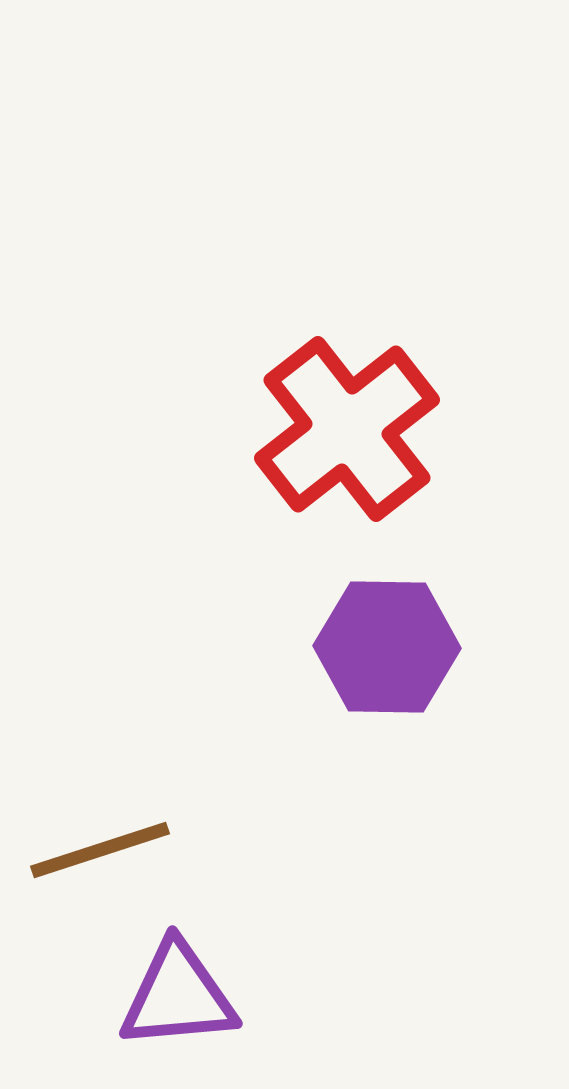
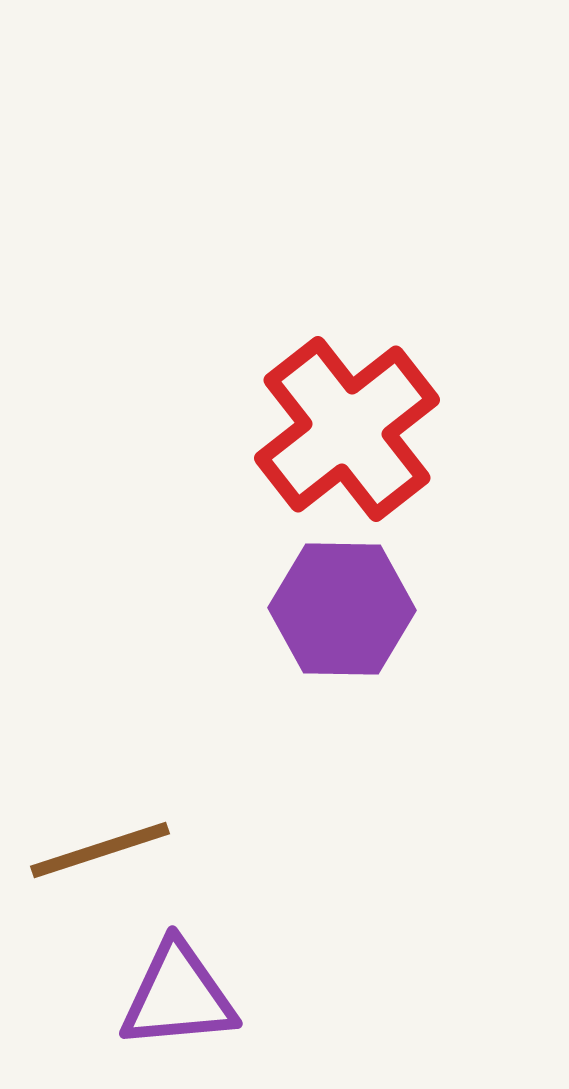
purple hexagon: moved 45 px left, 38 px up
